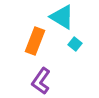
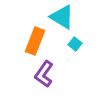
purple L-shape: moved 3 px right, 7 px up
